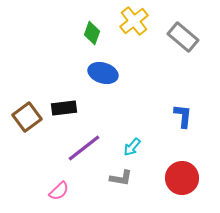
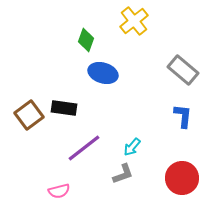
green diamond: moved 6 px left, 7 px down
gray rectangle: moved 33 px down
black rectangle: rotated 15 degrees clockwise
brown square: moved 2 px right, 2 px up
gray L-shape: moved 2 px right, 4 px up; rotated 30 degrees counterclockwise
pink semicircle: rotated 30 degrees clockwise
